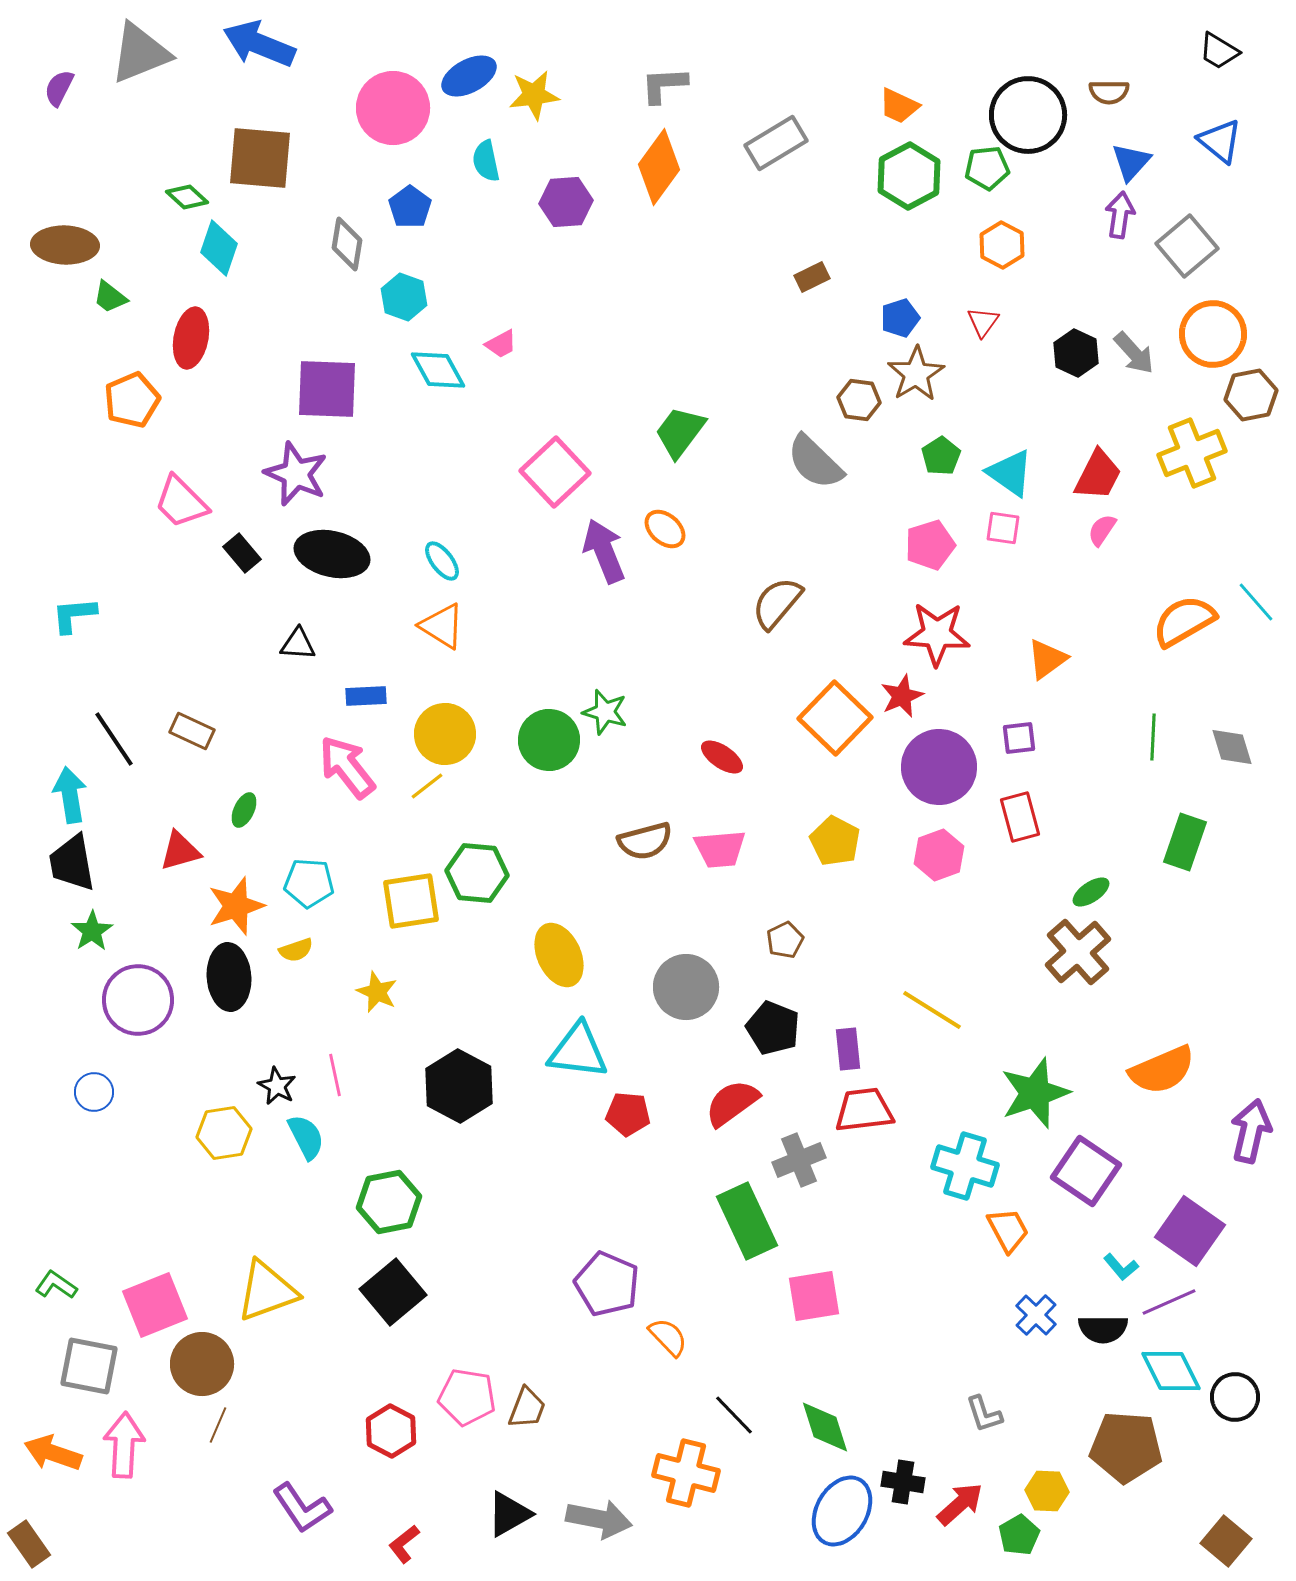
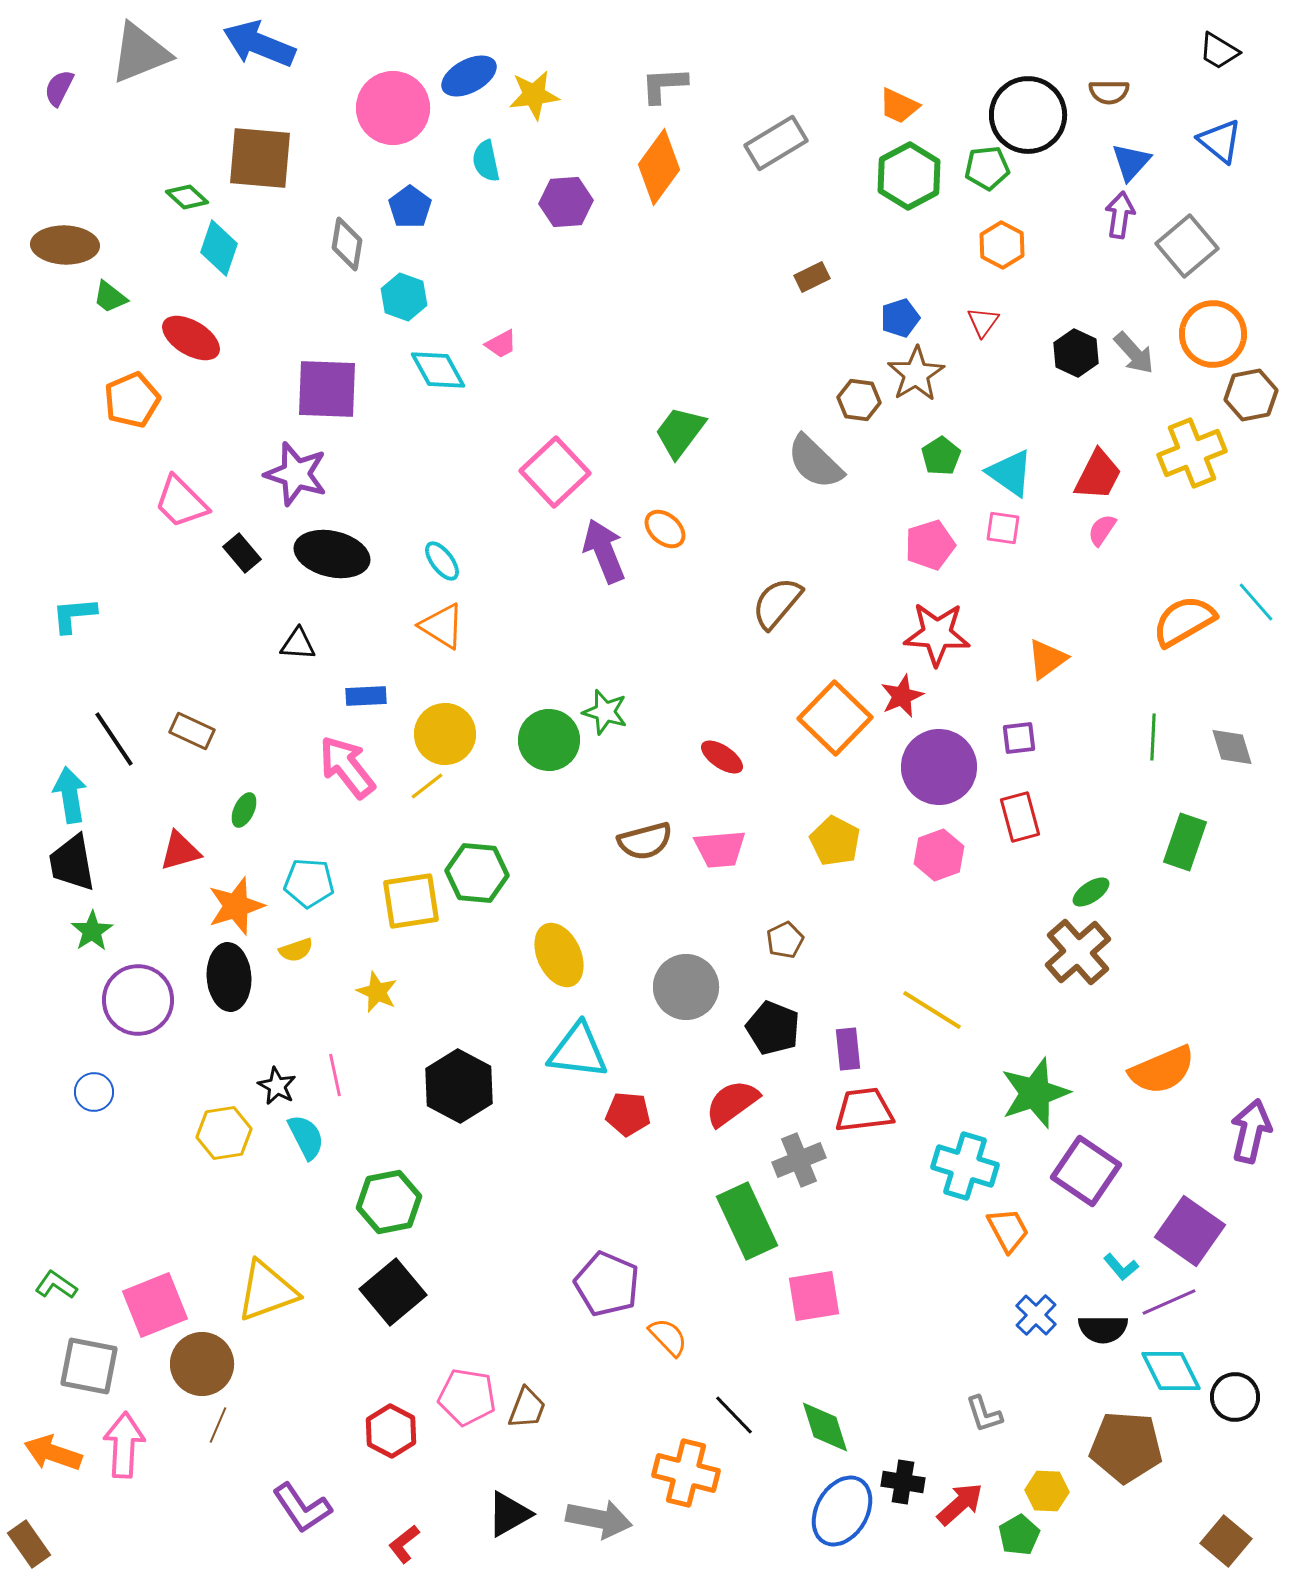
red ellipse at (191, 338): rotated 70 degrees counterclockwise
purple star at (296, 474): rotated 6 degrees counterclockwise
